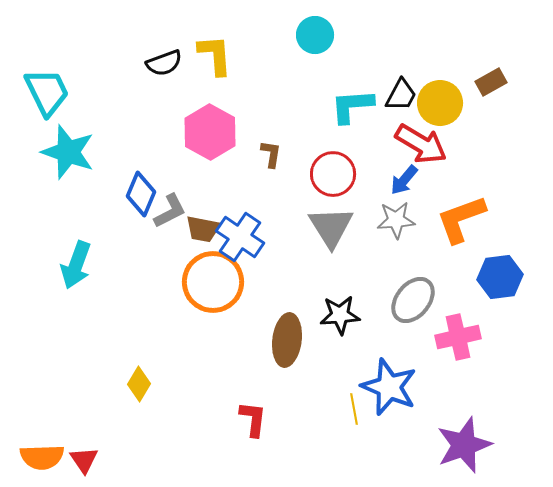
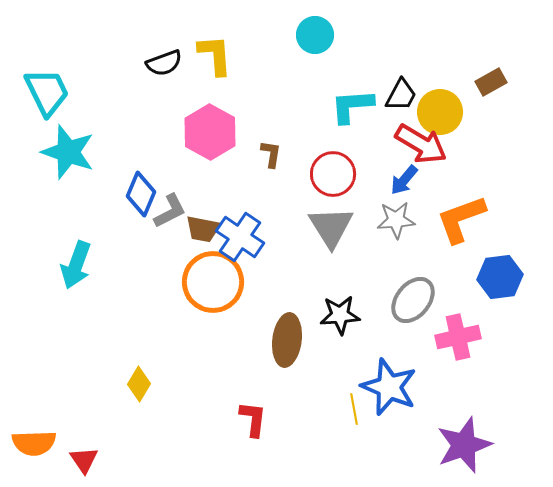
yellow circle: moved 9 px down
orange semicircle: moved 8 px left, 14 px up
